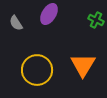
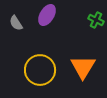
purple ellipse: moved 2 px left, 1 px down
orange triangle: moved 2 px down
yellow circle: moved 3 px right
